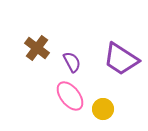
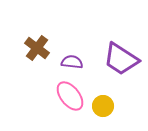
purple semicircle: rotated 55 degrees counterclockwise
yellow circle: moved 3 px up
